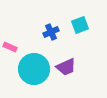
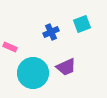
cyan square: moved 2 px right, 1 px up
cyan circle: moved 1 px left, 4 px down
